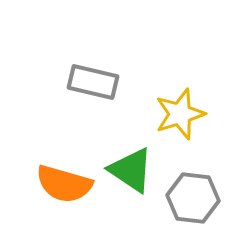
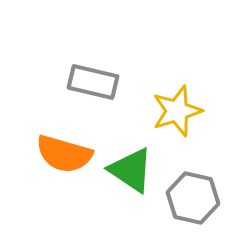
yellow star: moved 3 px left, 3 px up
orange semicircle: moved 30 px up
gray hexagon: rotated 6 degrees clockwise
